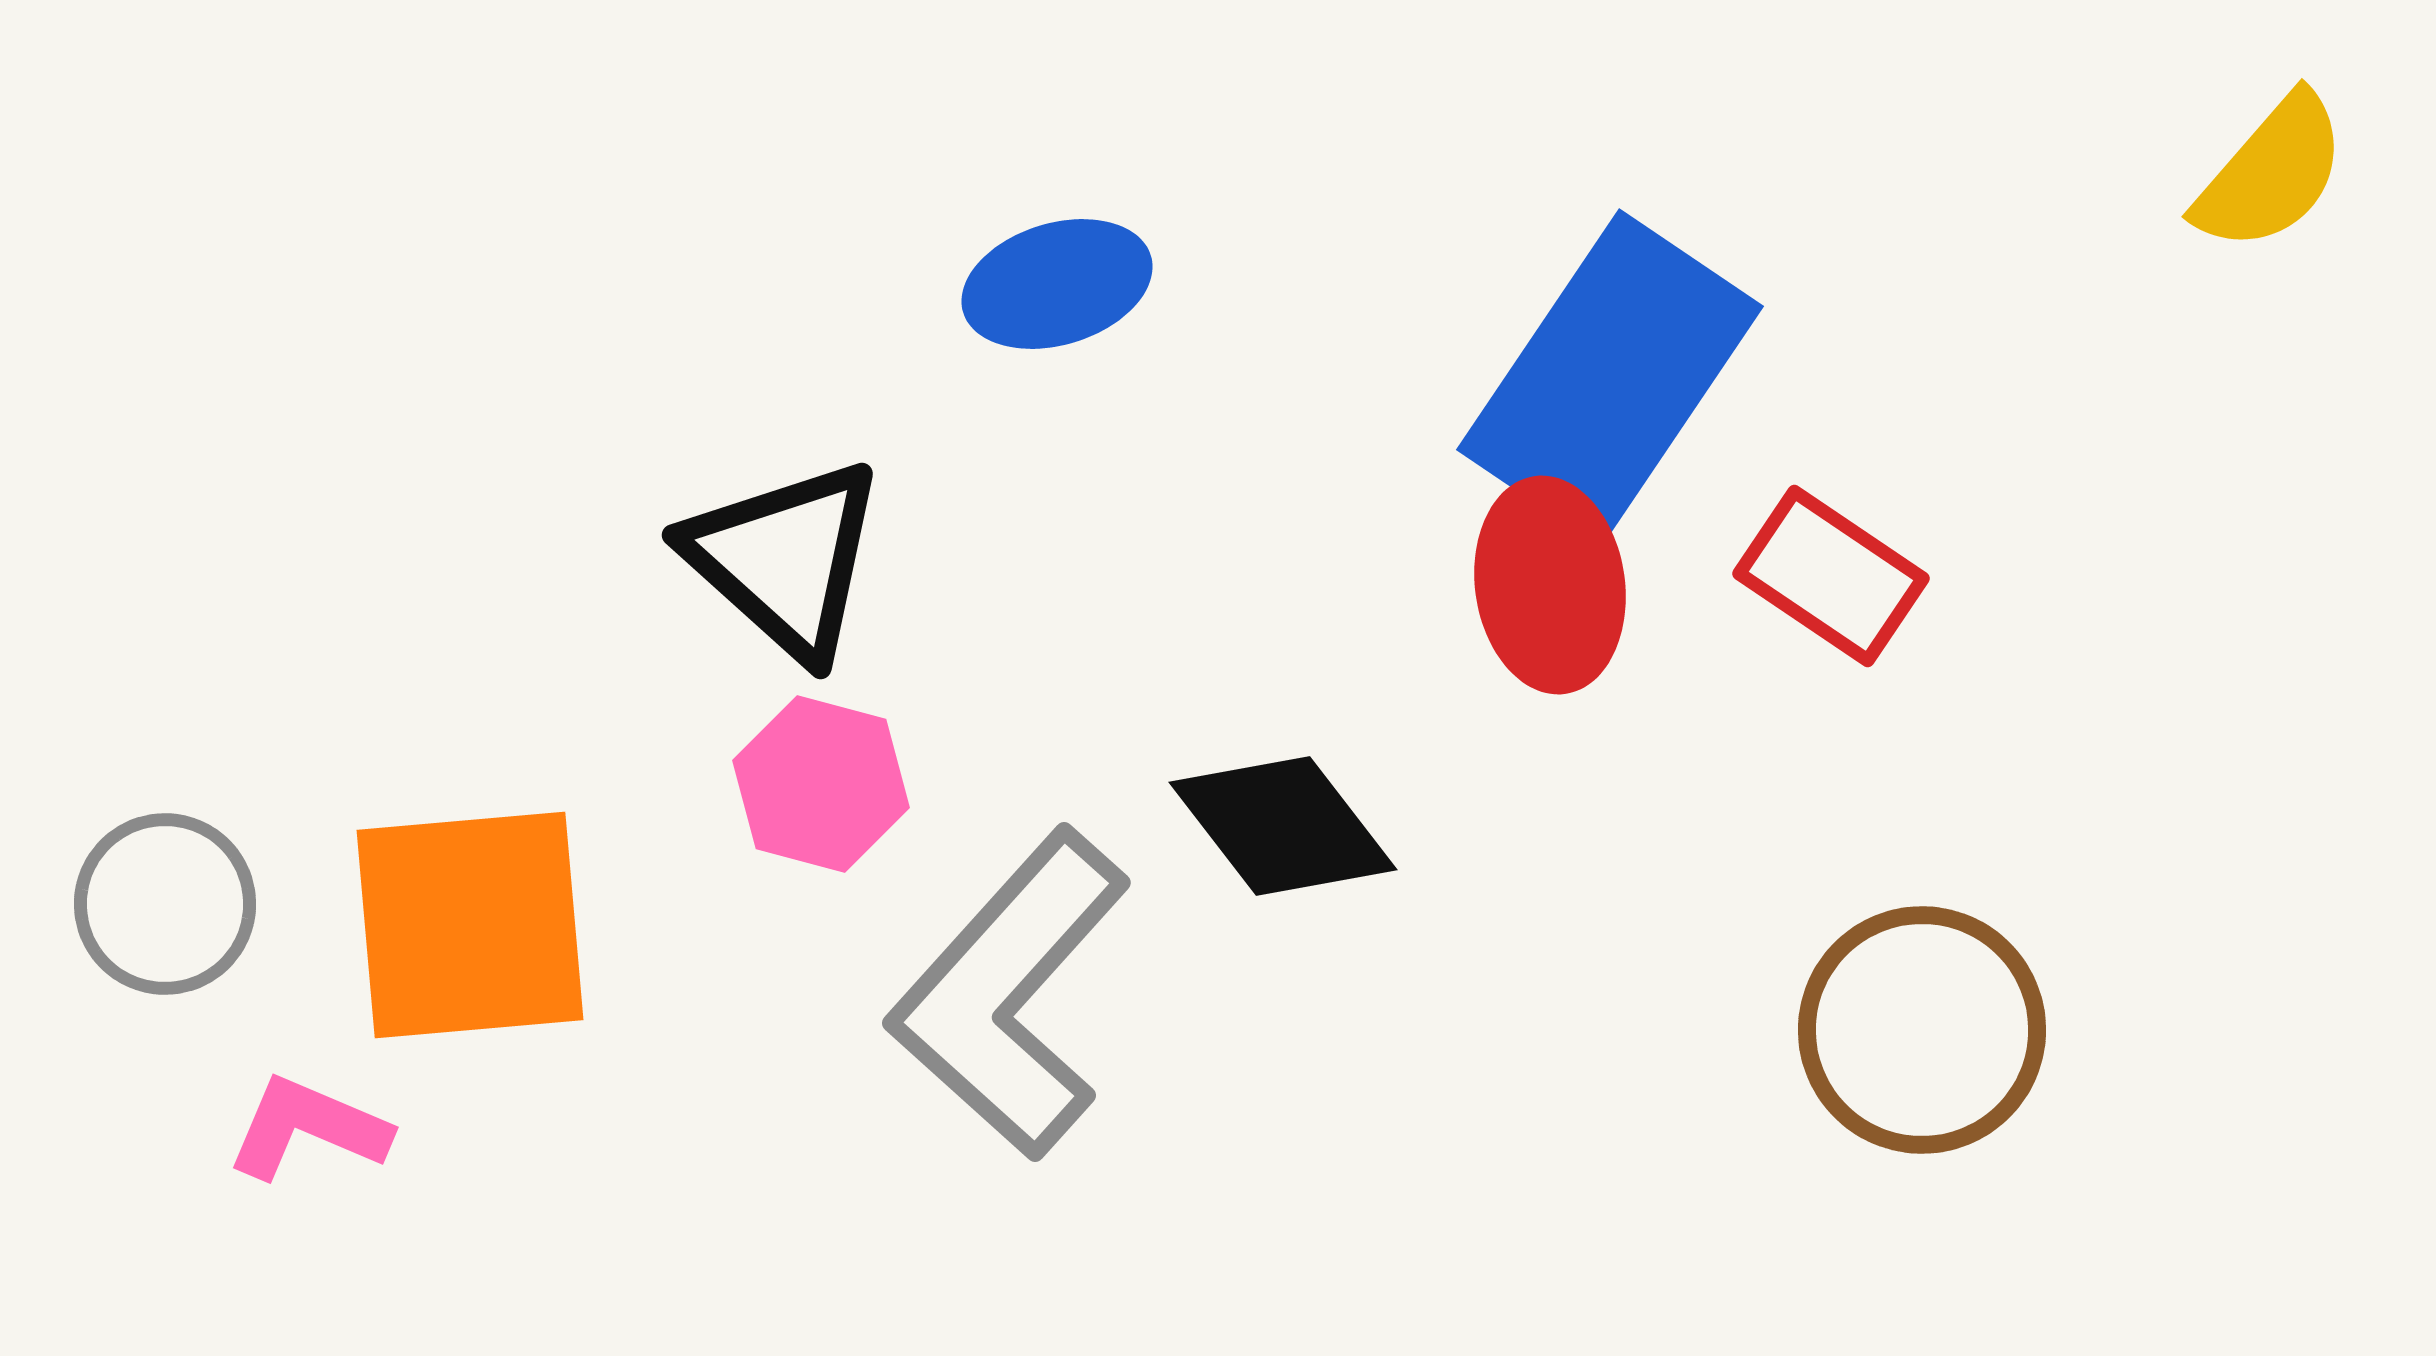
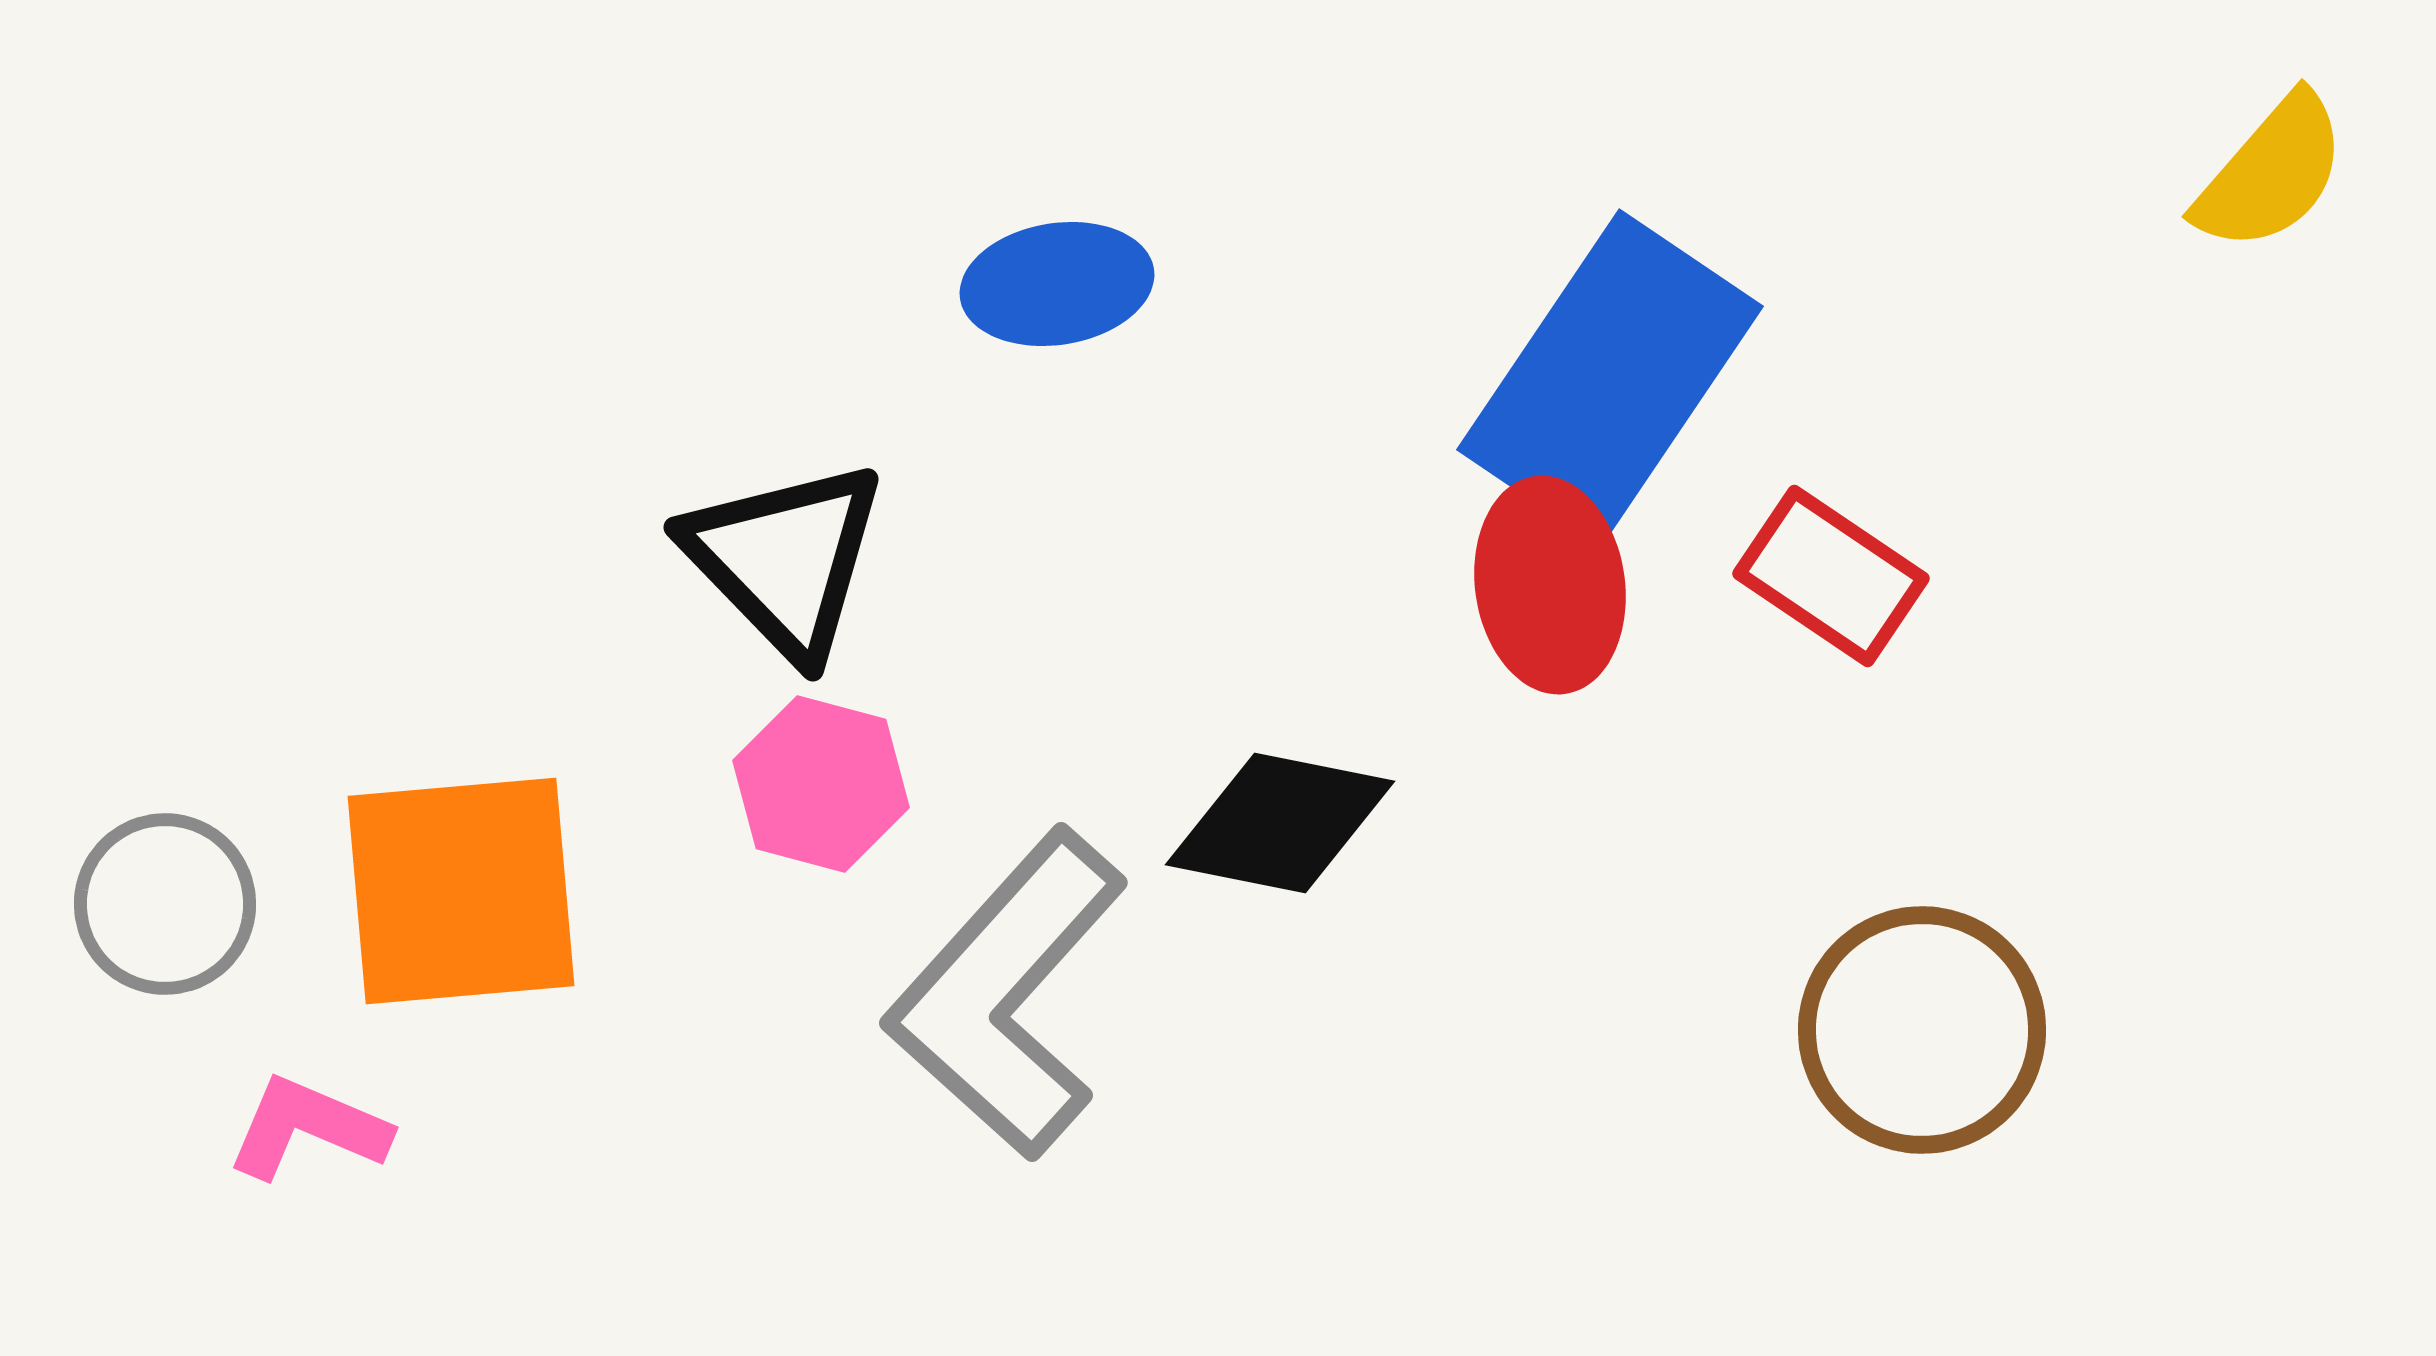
blue ellipse: rotated 8 degrees clockwise
black triangle: rotated 4 degrees clockwise
black diamond: moved 3 px left, 3 px up; rotated 41 degrees counterclockwise
orange square: moved 9 px left, 34 px up
gray L-shape: moved 3 px left
